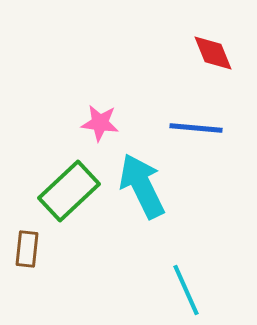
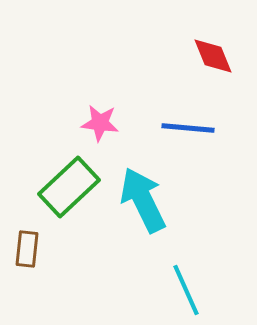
red diamond: moved 3 px down
blue line: moved 8 px left
cyan arrow: moved 1 px right, 14 px down
green rectangle: moved 4 px up
